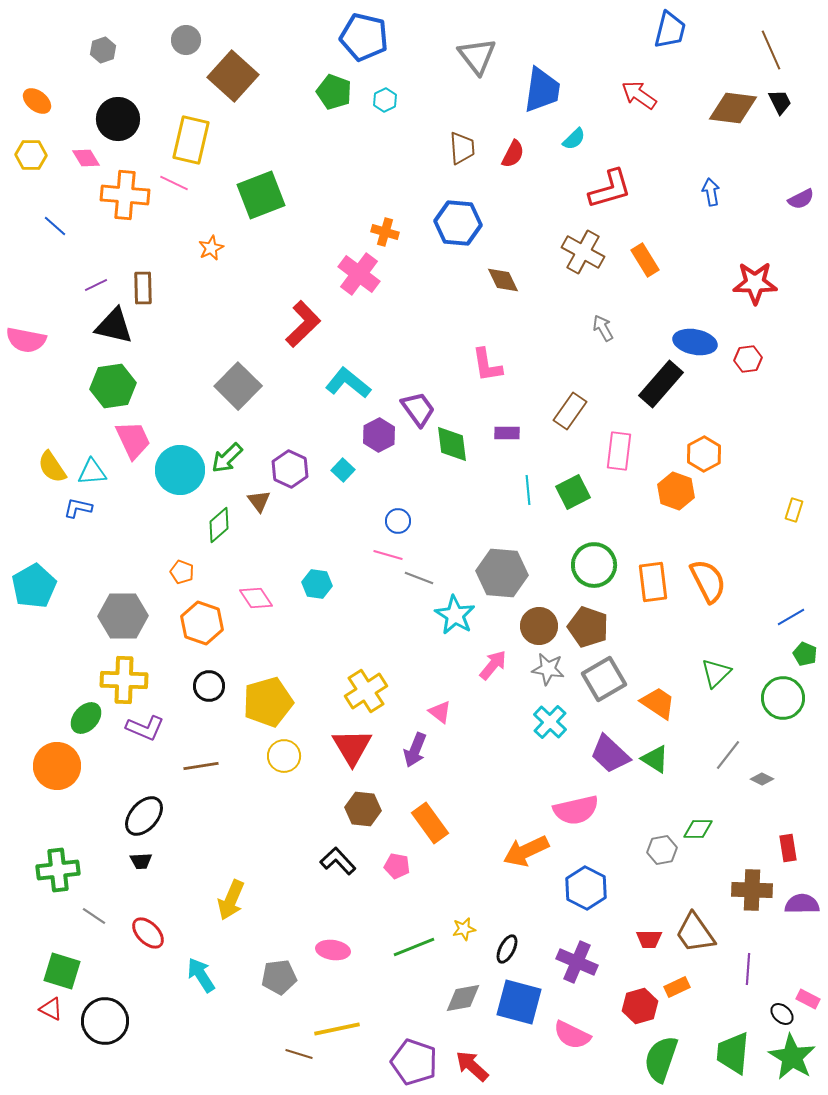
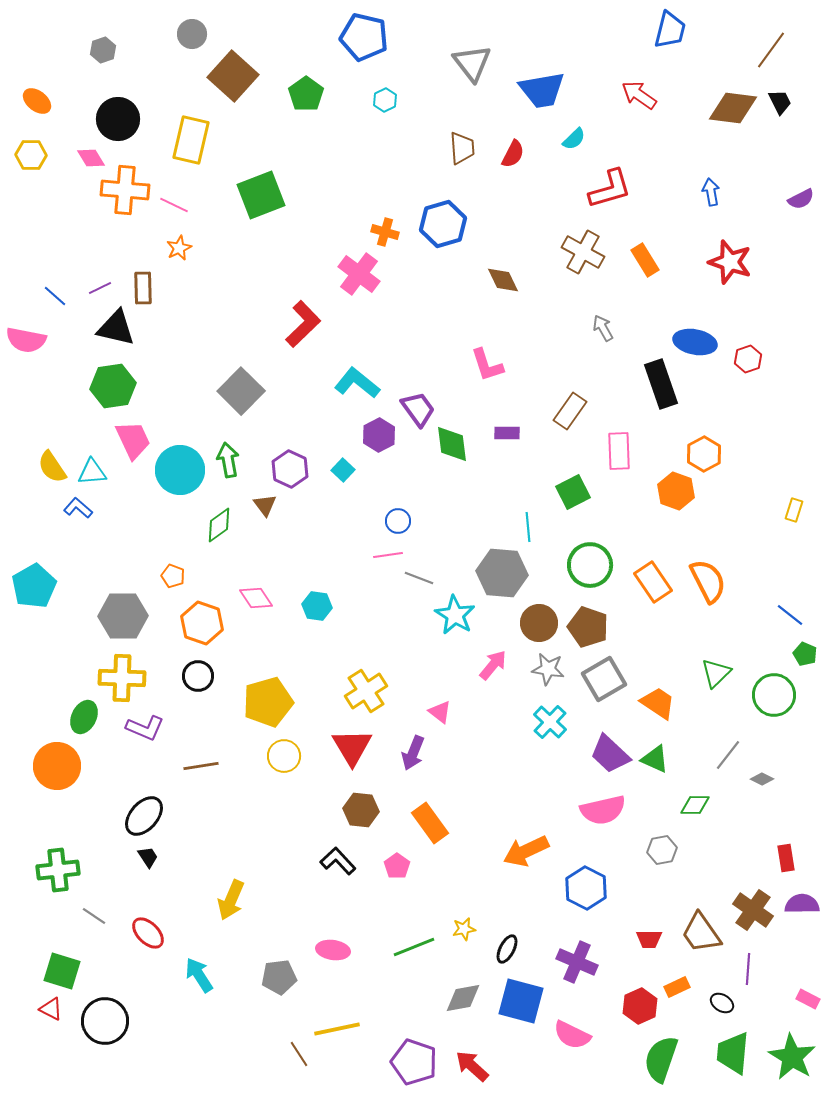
gray circle at (186, 40): moved 6 px right, 6 px up
brown line at (771, 50): rotated 60 degrees clockwise
gray triangle at (477, 56): moved 5 px left, 7 px down
blue trapezoid at (542, 90): rotated 72 degrees clockwise
green pentagon at (334, 92): moved 28 px left, 2 px down; rotated 16 degrees clockwise
pink diamond at (86, 158): moved 5 px right
pink line at (174, 183): moved 22 px down
orange cross at (125, 195): moved 5 px up
blue hexagon at (458, 223): moved 15 px left, 1 px down; rotated 21 degrees counterclockwise
blue line at (55, 226): moved 70 px down
orange star at (211, 248): moved 32 px left
red star at (755, 283): moved 25 px left, 21 px up; rotated 18 degrees clockwise
purple line at (96, 285): moved 4 px right, 3 px down
black triangle at (114, 326): moved 2 px right, 2 px down
red hexagon at (748, 359): rotated 12 degrees counterclockwise
pink L-shape at (487, 365): rotated 9 degrees counterclockwise
cyan L-shape at (348, 383): moved 9 px right
black rectangle at (661, 384): rotated 60 degrees counterclockwise
gray square at (238, 386): moved 3 px right, 5 px down
pink rectangle at (619, 451): rotated 9 degrees counterclockwise
green arrow at (227, 458): moved 1 px right, 2 px down; rotated 124 degrees clockwise
cyan line at (528, 490): moved 37 px down
brown triangle at (259, 501): moved 6 px right, 4 px down
blue L-shape at (78, 508): rotated 28 degrees clockwise
green diamond at (219, 525): rotated 6 degrees clockwise
pink line at (388, 555): rotated 24 degrees counterclockwise
green circle at (594, 565): moved 4 px left
orange pentagon at (182, 572): moved 9 px left, 4 px down
orange rectangle at (653, 582): rotated 27 degrees counterclockwise
cyan hexagon at (317, 584): moved 22 px down
blue line at (791, 617): moved 1 px left, 2 px up; rotated 68 degrees clockwise
brown circle at (539, 626): moved 3 px up
yellow cross at (124, 680): moved 2 px left, 2 px up
black circle at (209, 686): moved 11 px left, 10 px up
green circle at (783, 698): moved 9 px left, 3 px up
green ellipse at (86, 718): moved 2 px left, 1 px up; rotated 16 degrees counterclockwise
purple arrow at (415, 750): moved 2 px left, 3 px down
green triangle at (655, 759): rotated 8 degrees counterclockwise
brown hexagon at (363, 809): moved 2 px left, 1 px down
pink semicircle at (576, 810): moved 27 px right
green diamond at (698, 829): moved 3 px left, 24 px up
red rectangle at (788, 848): moved 2 px left, 10 px down
black trapezoid at (141, 861): moved 7 px right, 4 px up; rotated 120 degrees counterclockwise
pink pentagon at (397, 866): rotated 25 degrees clockwise
brown cross at (752, 890): moved 1 px right, 20 px down; rotated 33 degrees clockwise
brown trapezoid at (695, 933): moved 6 px right
cyan arrow at (201, 975): moved 2 px left
blue square at (519, 1002): moved 2 px right, 1 px up
red hexagon at (640, 1006): rotated 8 degrees counterclockwise
black ellipse at (782, 1014): moved 60 px left, 11 px up; rotated 10 degrees counterclockwise
brown line at (299, 1054): rotated 40 degrees clockwise
